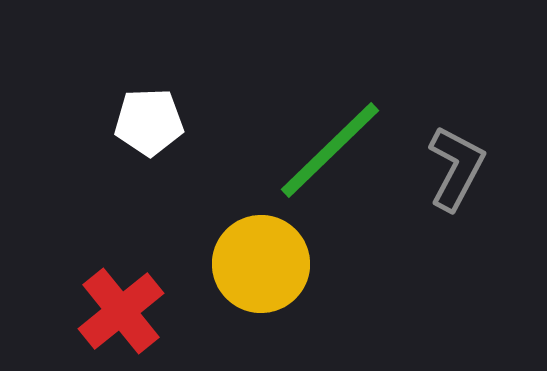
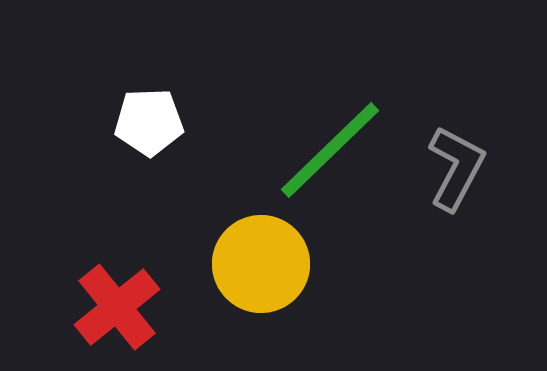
red cross: moved 4 px left, 4 px up
